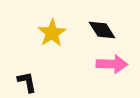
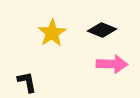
black diamond: rotated 36 degrees counterclockwise
